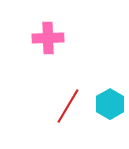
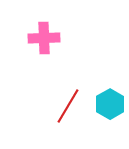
pink cross: moved 4 px left
